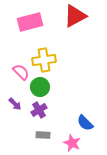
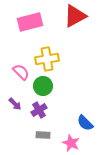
yellow cross: moved 3 px right, 1 px up
green circle: moved 3 px right, 1 px up
pink star: moved 1 px left
